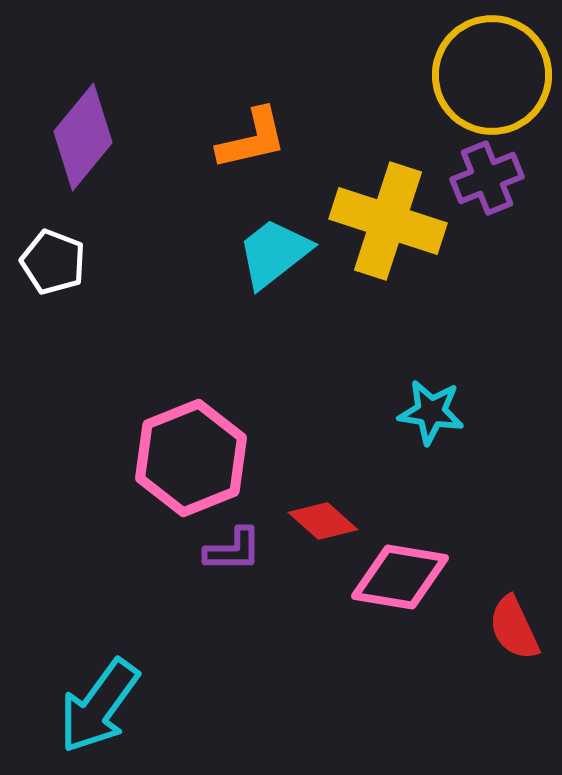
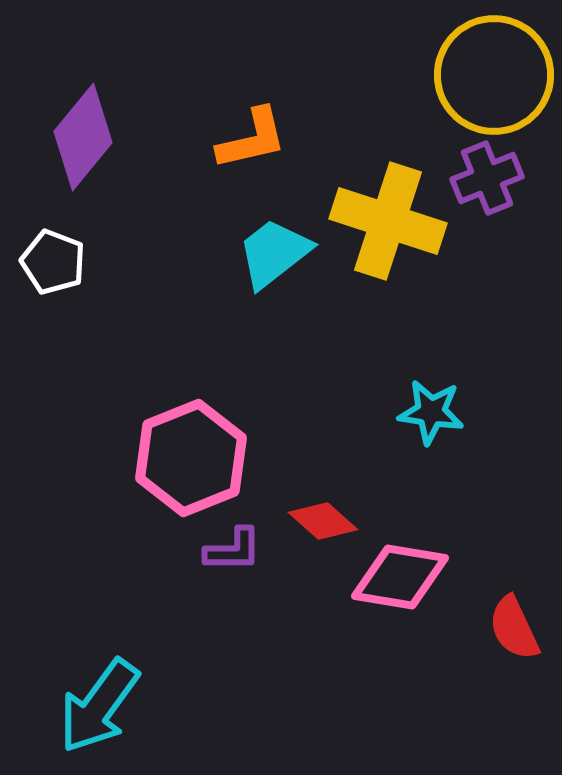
yellow circle: moved 2 px right
